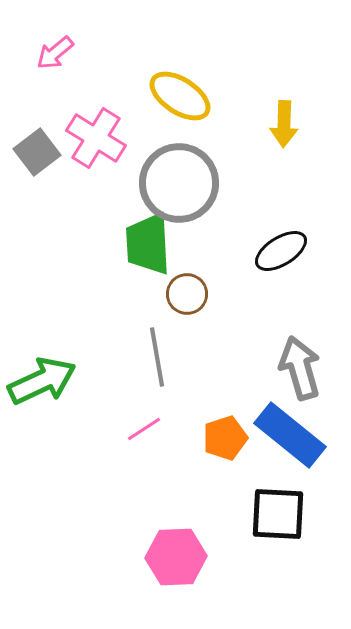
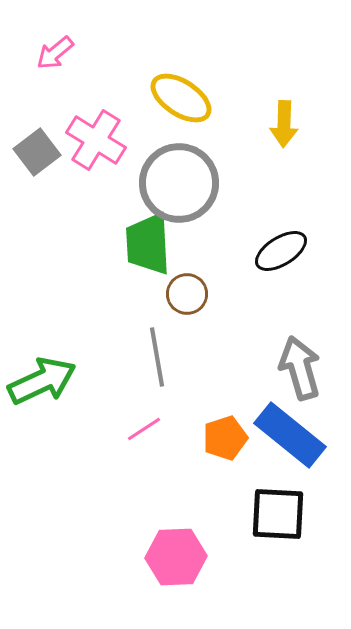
yellow ellipse: moved 1 px right, 2 px down
pink cross: moved 2 px down
